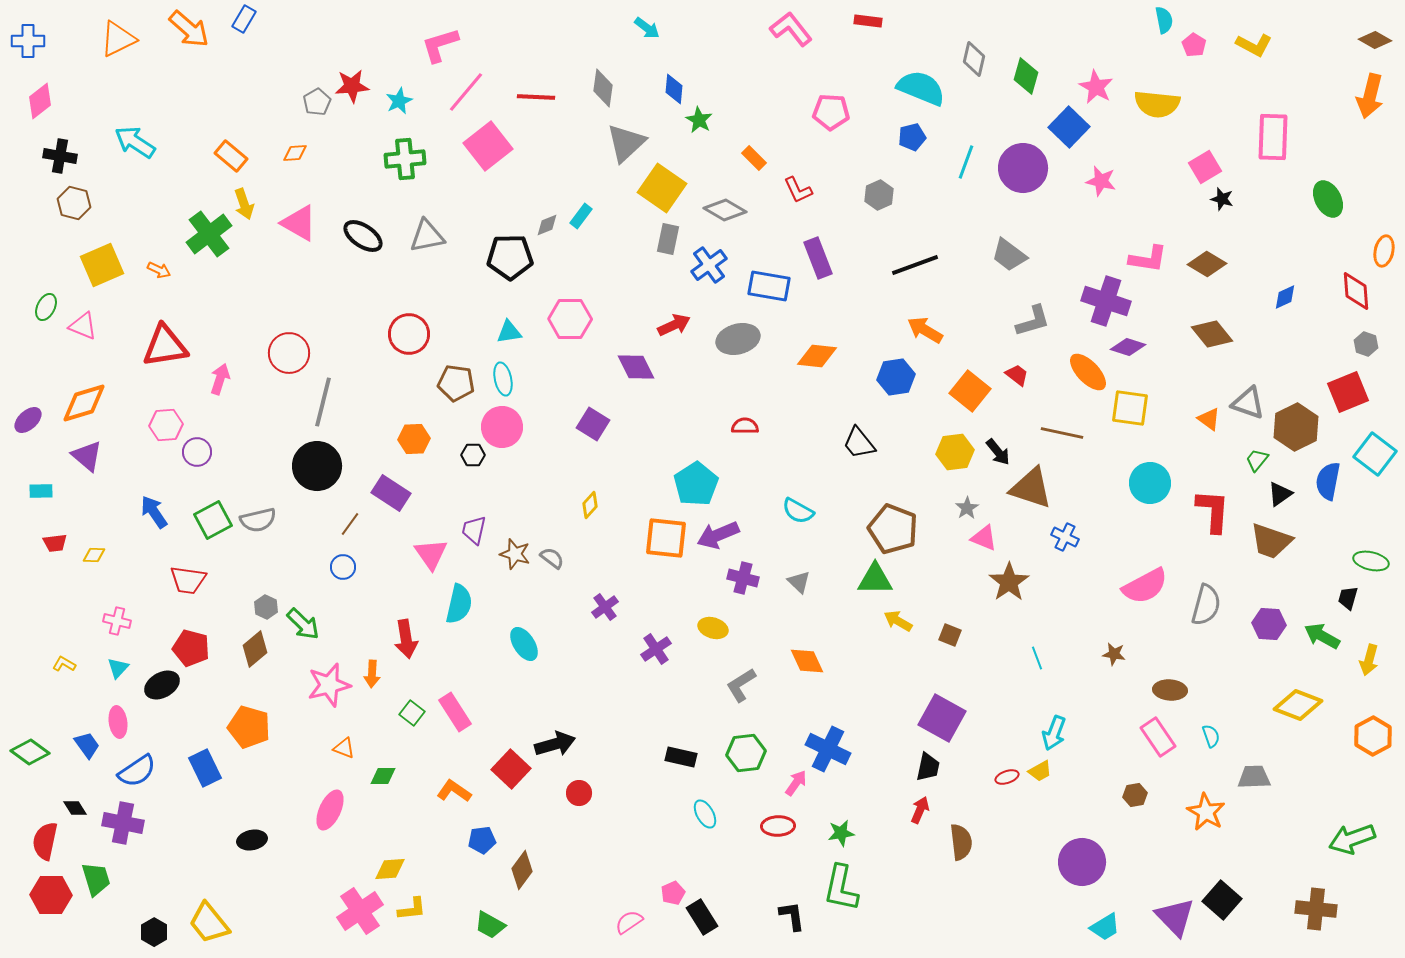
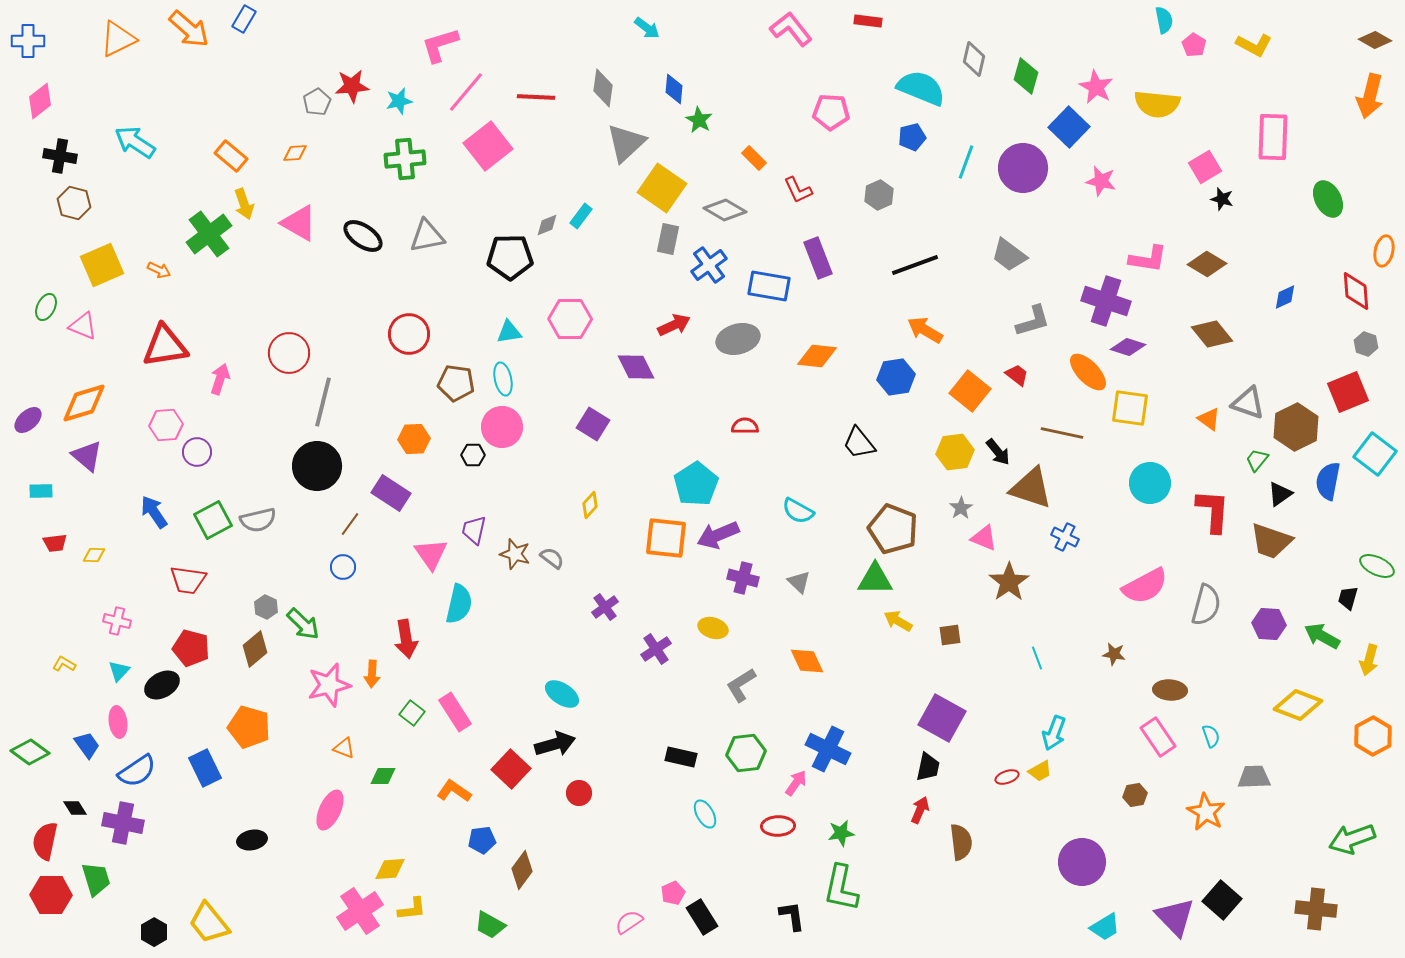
cyan star at (399, 101): rotated 12 degrees clockwise
gray star at (967, 508): moved 6 px left
green ellipse at (1371, 561): moved 6 px right, 5 px down; rotated 12 degrees clockwise
brown square at (950, 635): rotated 30 degrees counterclockwise
cyan ellipse at (524, 644): moved 38 px right, 50 px down; rotated 24 degrees counterclockwise
cyan triangle at (118, 668): moved 1 px right, 3 px down
